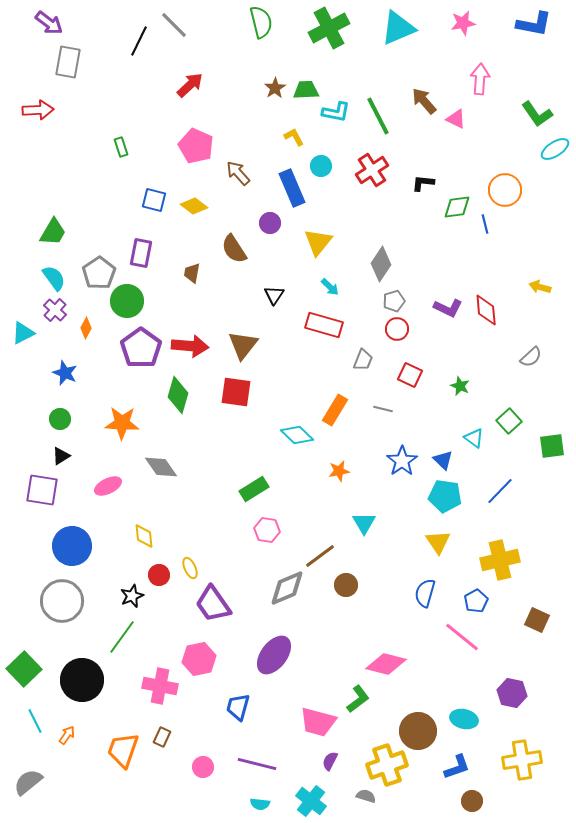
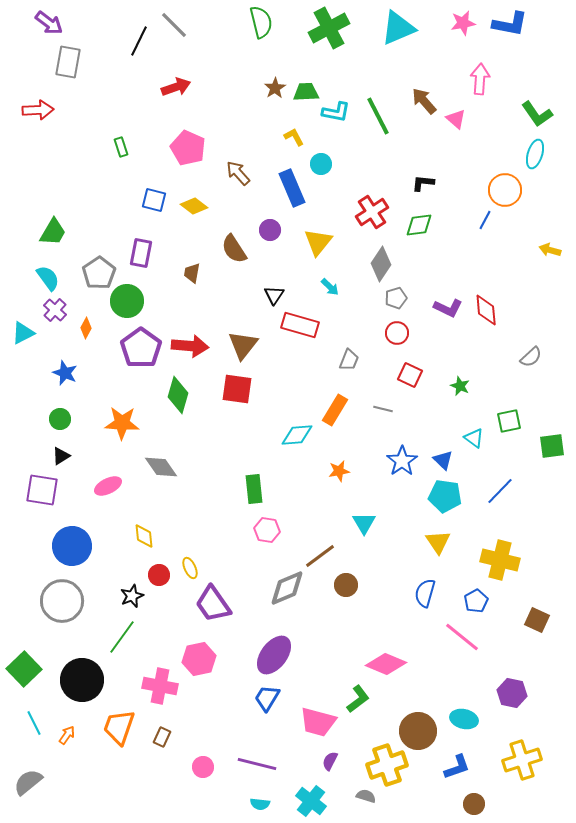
blue L-shape at (534, 24): moved 24 px left
red arrow at (190, 85): moved 14 px left, 2 px down; rotated 24 degrees clockwise
green trapezoid at (306, 90): moved 2 px down
pink triangle at (456, 119): rotated 15 degrees clockwise
pink pentagon at (196, 146): moved 8 px left, 2 px down
cyan ellipse at (555, 149): moved 20 px left, 5 px down; rotated 40 degrees counterclockwise
cyan circle at (321, 166): moved 2 px up
red cross at (372, 170): moved 42 px down
green diamond at (457, 207): moved 38 px left, 18 px down
purple circle at (270, 223): moved 7 px down
blue line at (485, 224): moved 4 px up; rotated 42 degrees clockwise
cyan semicircle at (54, 278): moved 6 px left
yellow arrow at (540, 287): moved 10 px right, 37 px up
gray pentagon at (394, 301): moved 2 px right, 3 px up
red rectangle at (324, 325): moved 24 px left
red circle at (397, 329): moved 4 px down
gray trapezoid at (363, 360): moved 14 px left
red square at (236, 392): moved 1 px right, 3 px up
green square at (509, 421): rotated 30 degrees clockwise
cyan diamond at (297, 435): rotated 48 degrees counterclockwise
green rectangle at (254, 489): rotated 64 degrees counterclockwise
yellow cross at (500, 560): rotated 27 degrees clockwise
pink diamond at (386, 664): rotated 9 degrees clockwise
blue trapezoid at (238, 707): moved 29 px right, 9 px up; rotated 16 degrees clockwise
cyan line at (35, 721): moved 1 px left, 2 px down
orange trapezoid at (123, 750): moved 4 px left, 23 px up
yellow cross at (522, 760): rotated 9 degrees counterclockwise
brown circle at (472, 801): moved 2 px right, 3 px down
